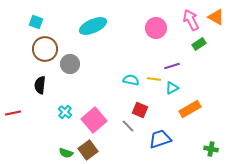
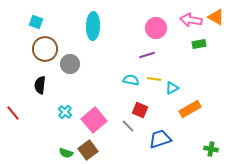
pink arrow: rotated 55 degrees counterclockwise
cyan ellipse: rotated 64 degrees counterclockwise
green rectangle: rotated 24 degrees clockwise
purple line: moved 25 px left, 11 px up
red line: rotated 63 degrees clockwise
